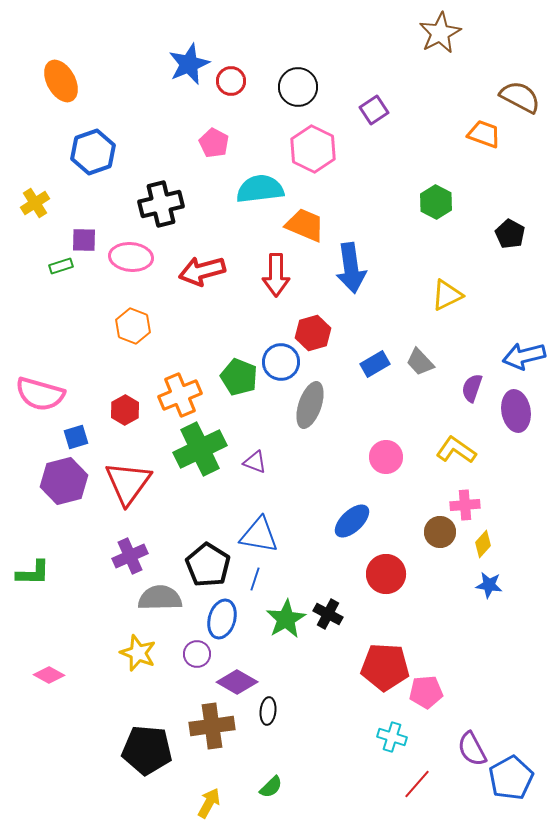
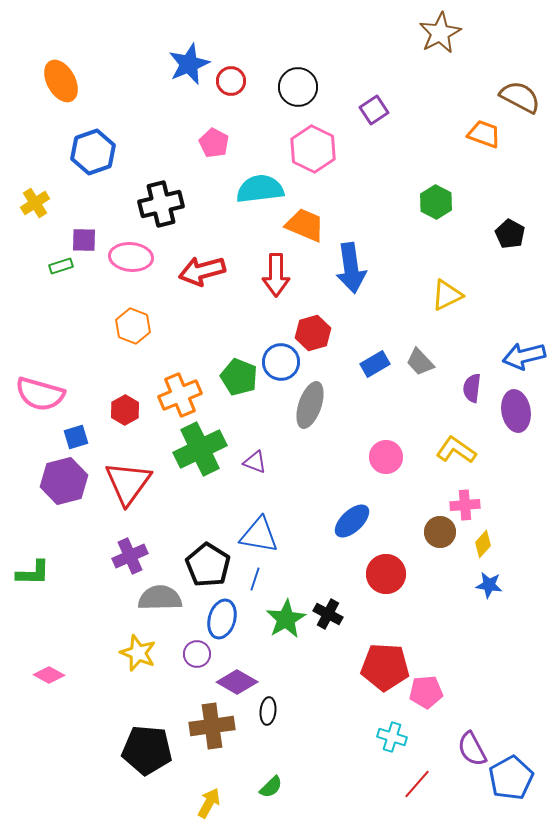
purple semicircle at (472, 388): rotated 12 degrees counterclockwise
